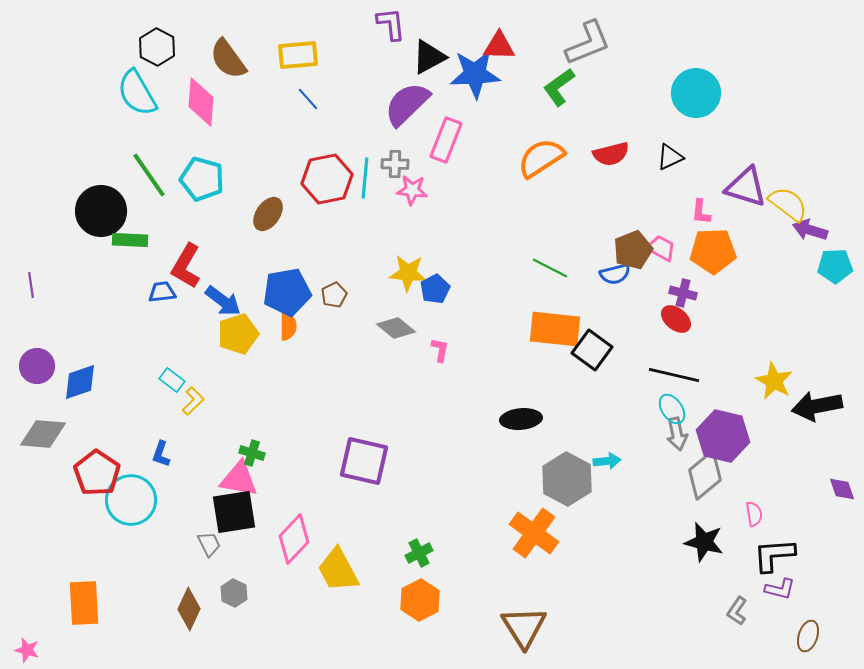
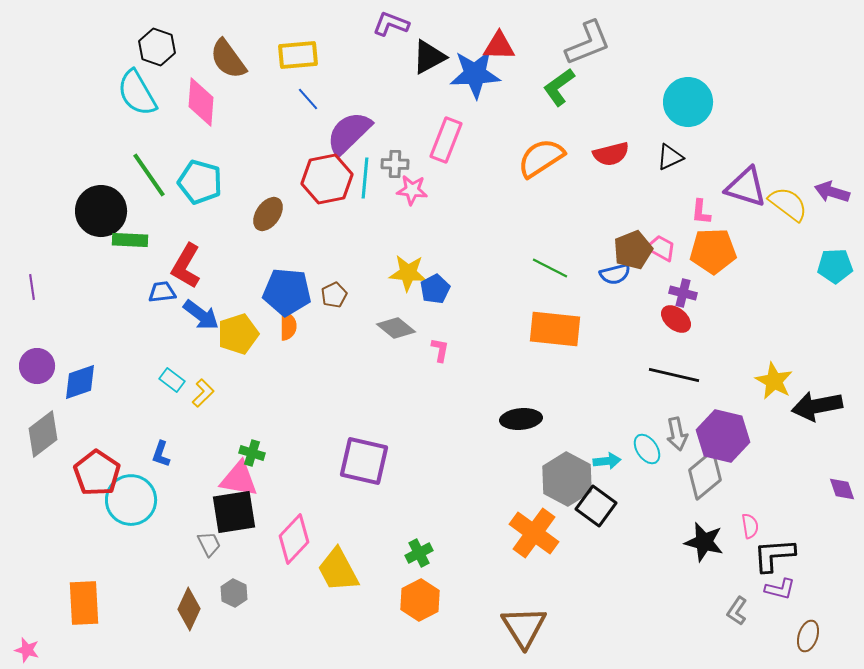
purple L-shape at (391, 24): rotated 63 degrees counterclockwise
black hexagon at (157, 47): rotated 9 degrees counterclockwise
cyan circle at (696, 93): moved 8 px left, 9 px down
purple semicircle at (407, 104): moved 58 px left, 29 px down
cyan pentagon at (202, 179): moved 2 px left, 3 px down
purple arrow at (810, 230): moved 22 px right, 38 px up
purple line at (31, 285): moved 1 px right, 2 px down
blue pentagon at (287, 292): rotated 15 degrees clockwise
blue arrow at (223, 301): moved 22 px left, 14 px down
black square at (592, 350): moved 4 px right, 156 px down
yellow L-shape at (193, 401): moved 10 px right, 8 px up
cyan ellipse at (672, 409): moved 25 px left, 40 px down
gray diamond at (43, 434): rotated 42 degrees counterclockwise
pink semicircle at (754, 514): moved 4 px left, 12 px down
